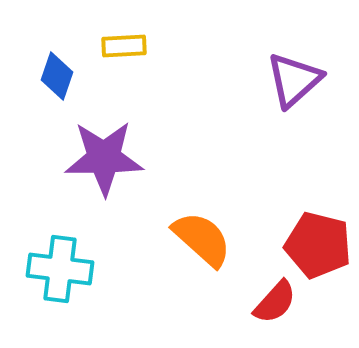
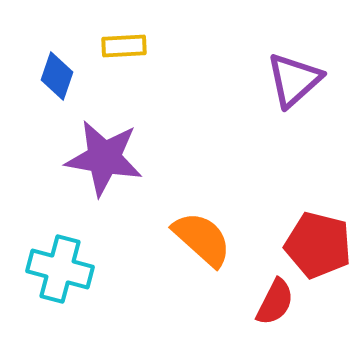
purple star: rotated 10 degrees clockwise
cyan cross: rotated 8 degrees clockwise
red semicircle: rotated 15 degrees counterclockwise
